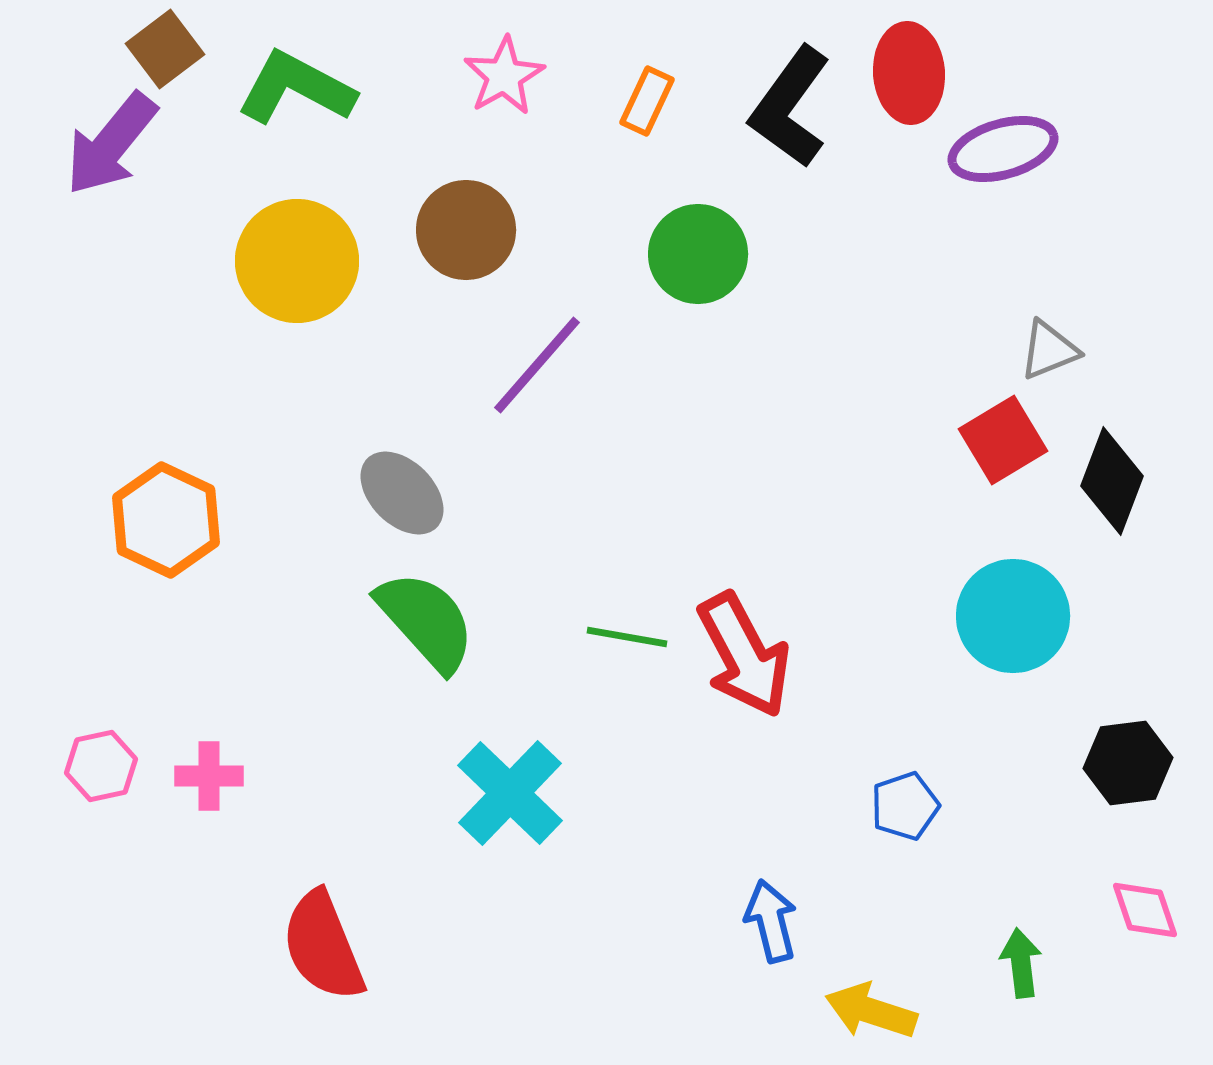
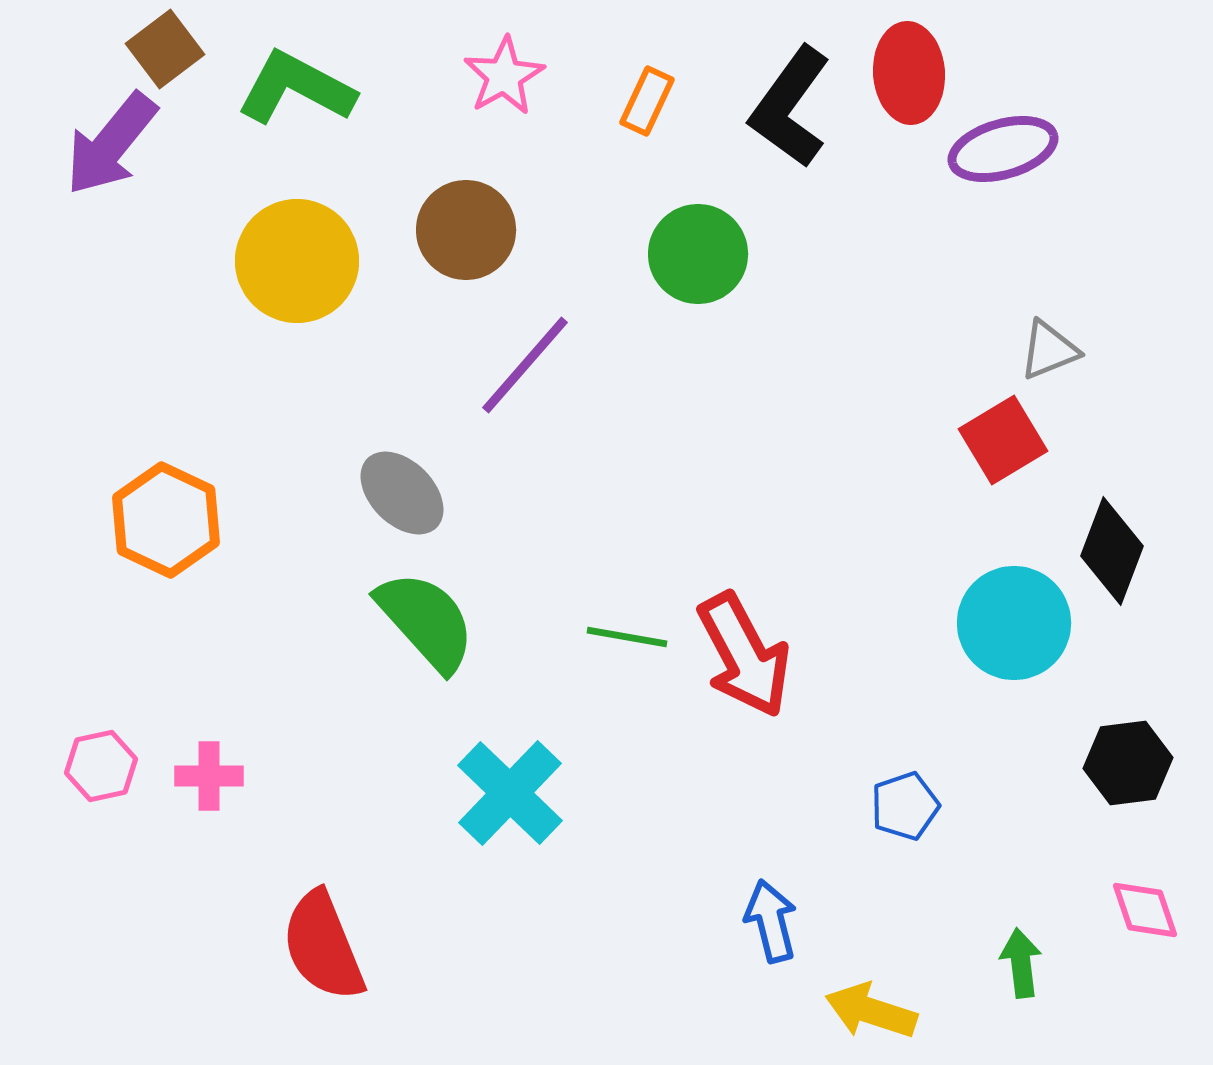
purple line: moved 12 px left
black diamond: moved 70 px down
cyan circle: moved 1 px right, 7 px down
